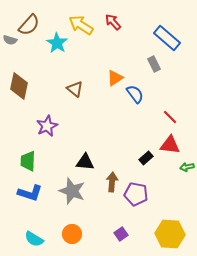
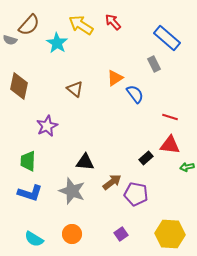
red line: rotated 28 degrees counterclockwise
brown arrow: rotated 48 degrees clockwise
